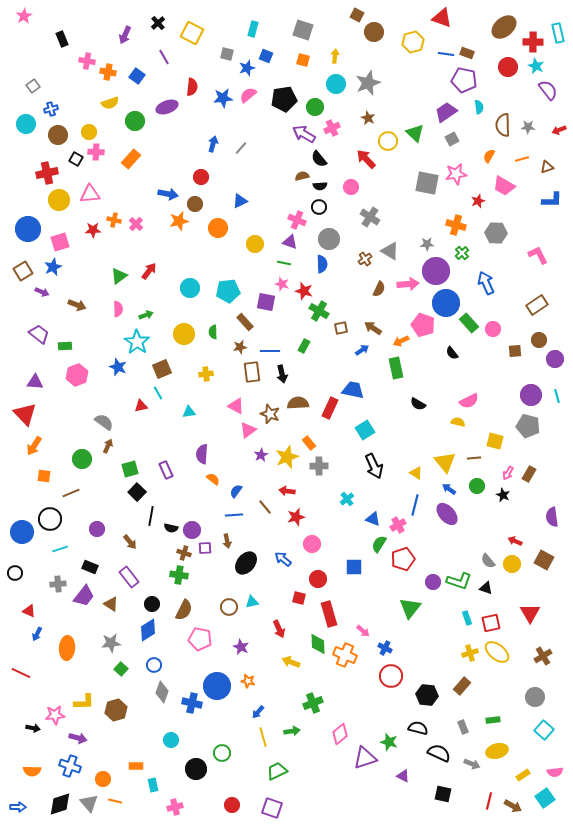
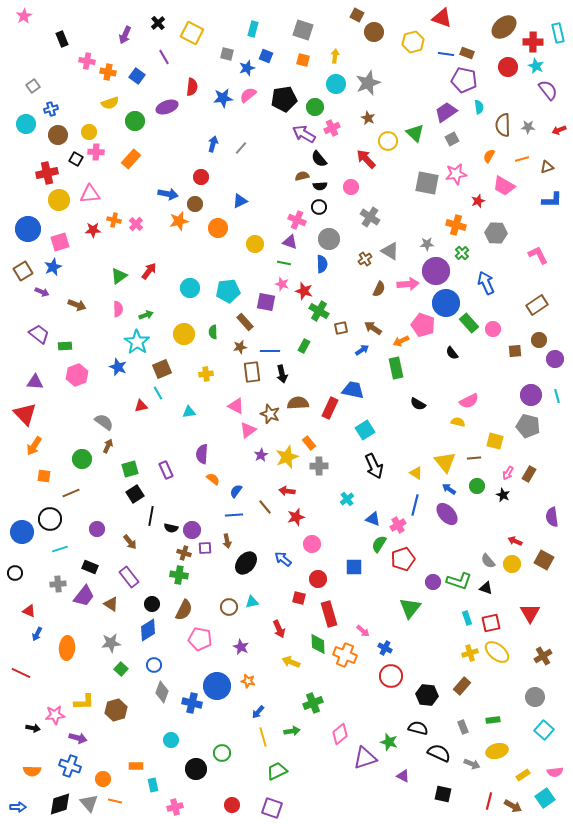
black square at (137, 492): moved 2 px left, 2 px down; rotated 12 degrees clockwise
